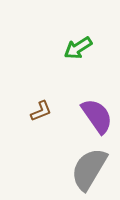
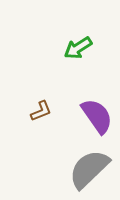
gray semicircle: rotated 15 degrees clockwise
